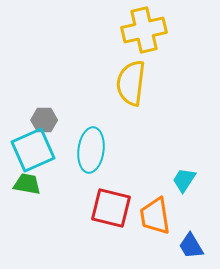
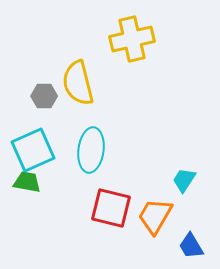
yellow cross: moved 12 px left, 9 px down
yellow semicircle: moved 53 px left; rotated 21 degrees counterclockwise
gray hexagon: moved 24 px up
green trapezoid: moved 2 px up
orange trapezoid: rotated 39 degrees clockwise
